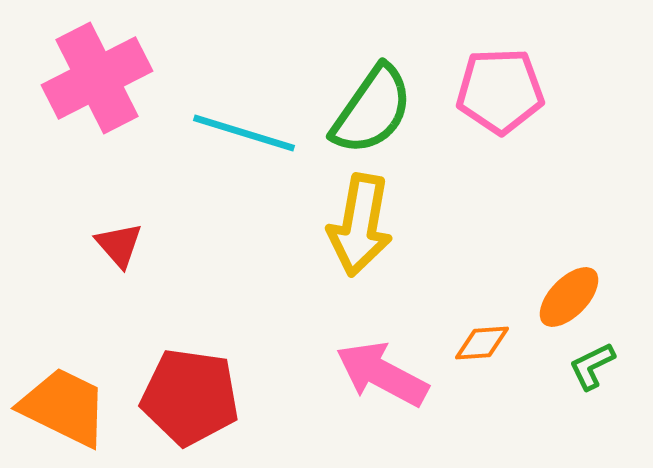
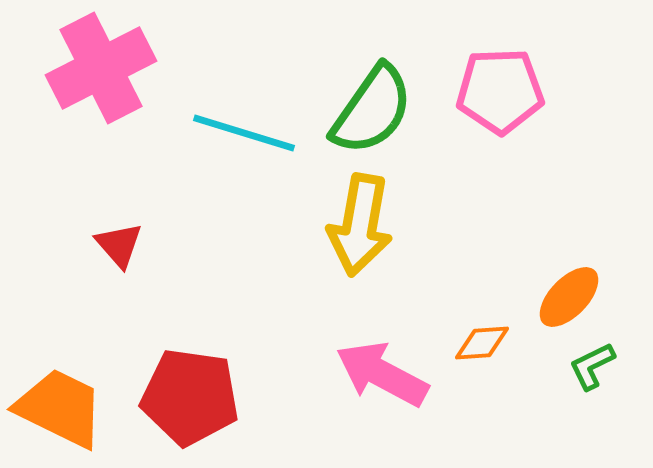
pink cross: moved 4 px right, 10 px up
orange trapezoid: moved 4 px left, 1 px down
